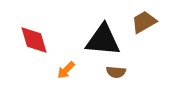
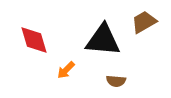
brown semicircle: moved 9 px down
